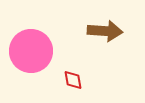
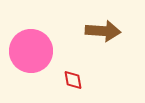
brown arrow: moved 2 px left
